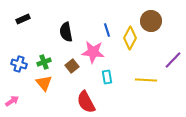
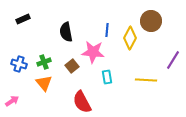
blue line: rotated 24 degrees clockwise
purple line: rotated 12 degrees counterclockwise
red semicircle: moved 4 px left
